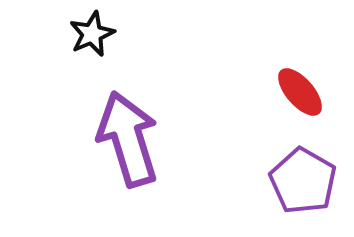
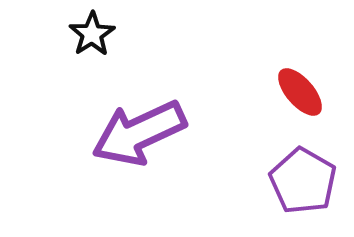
black star: rotated 9 degrees counterclockwise
purple arrow: moved 11 px right, 6 px up; rotated 98 degrees counterclockwise
